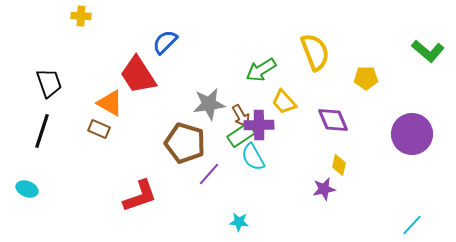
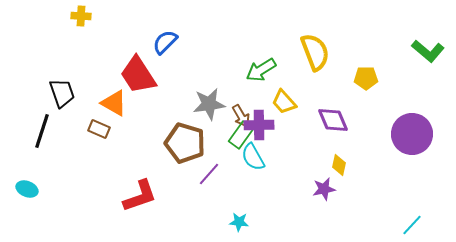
black trapezoid: moved 13 px right, 10 px down
orange triangle: moved 4 px right
green rectangle: rotated 20 degrees counterclockwise
